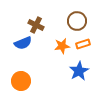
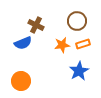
orange star: moved 1 px up
